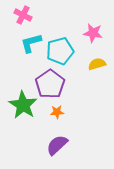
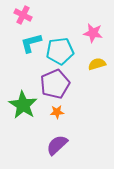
cyan pentagon: rotated 8 degrees clockwise
purple pentagon: moved 5 px right; rotated 12 degrees clockwise
